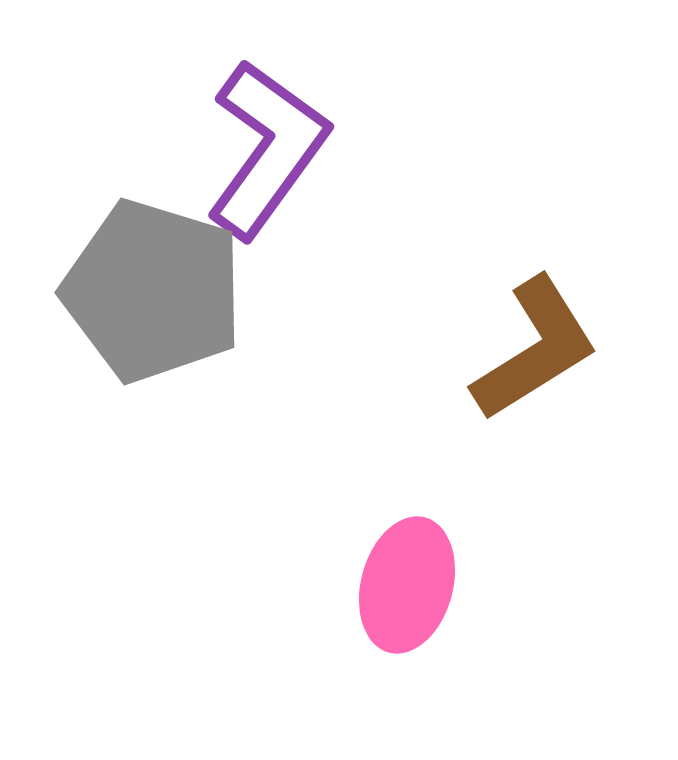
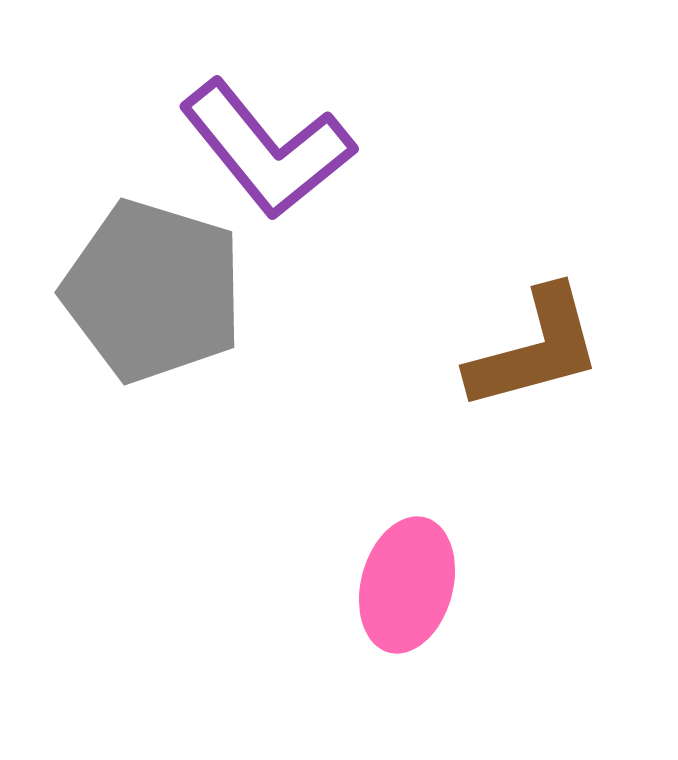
purple L-shape: rotated 105 degrees clockwise
brown L-shape: rotated 17 degrees clockwise
